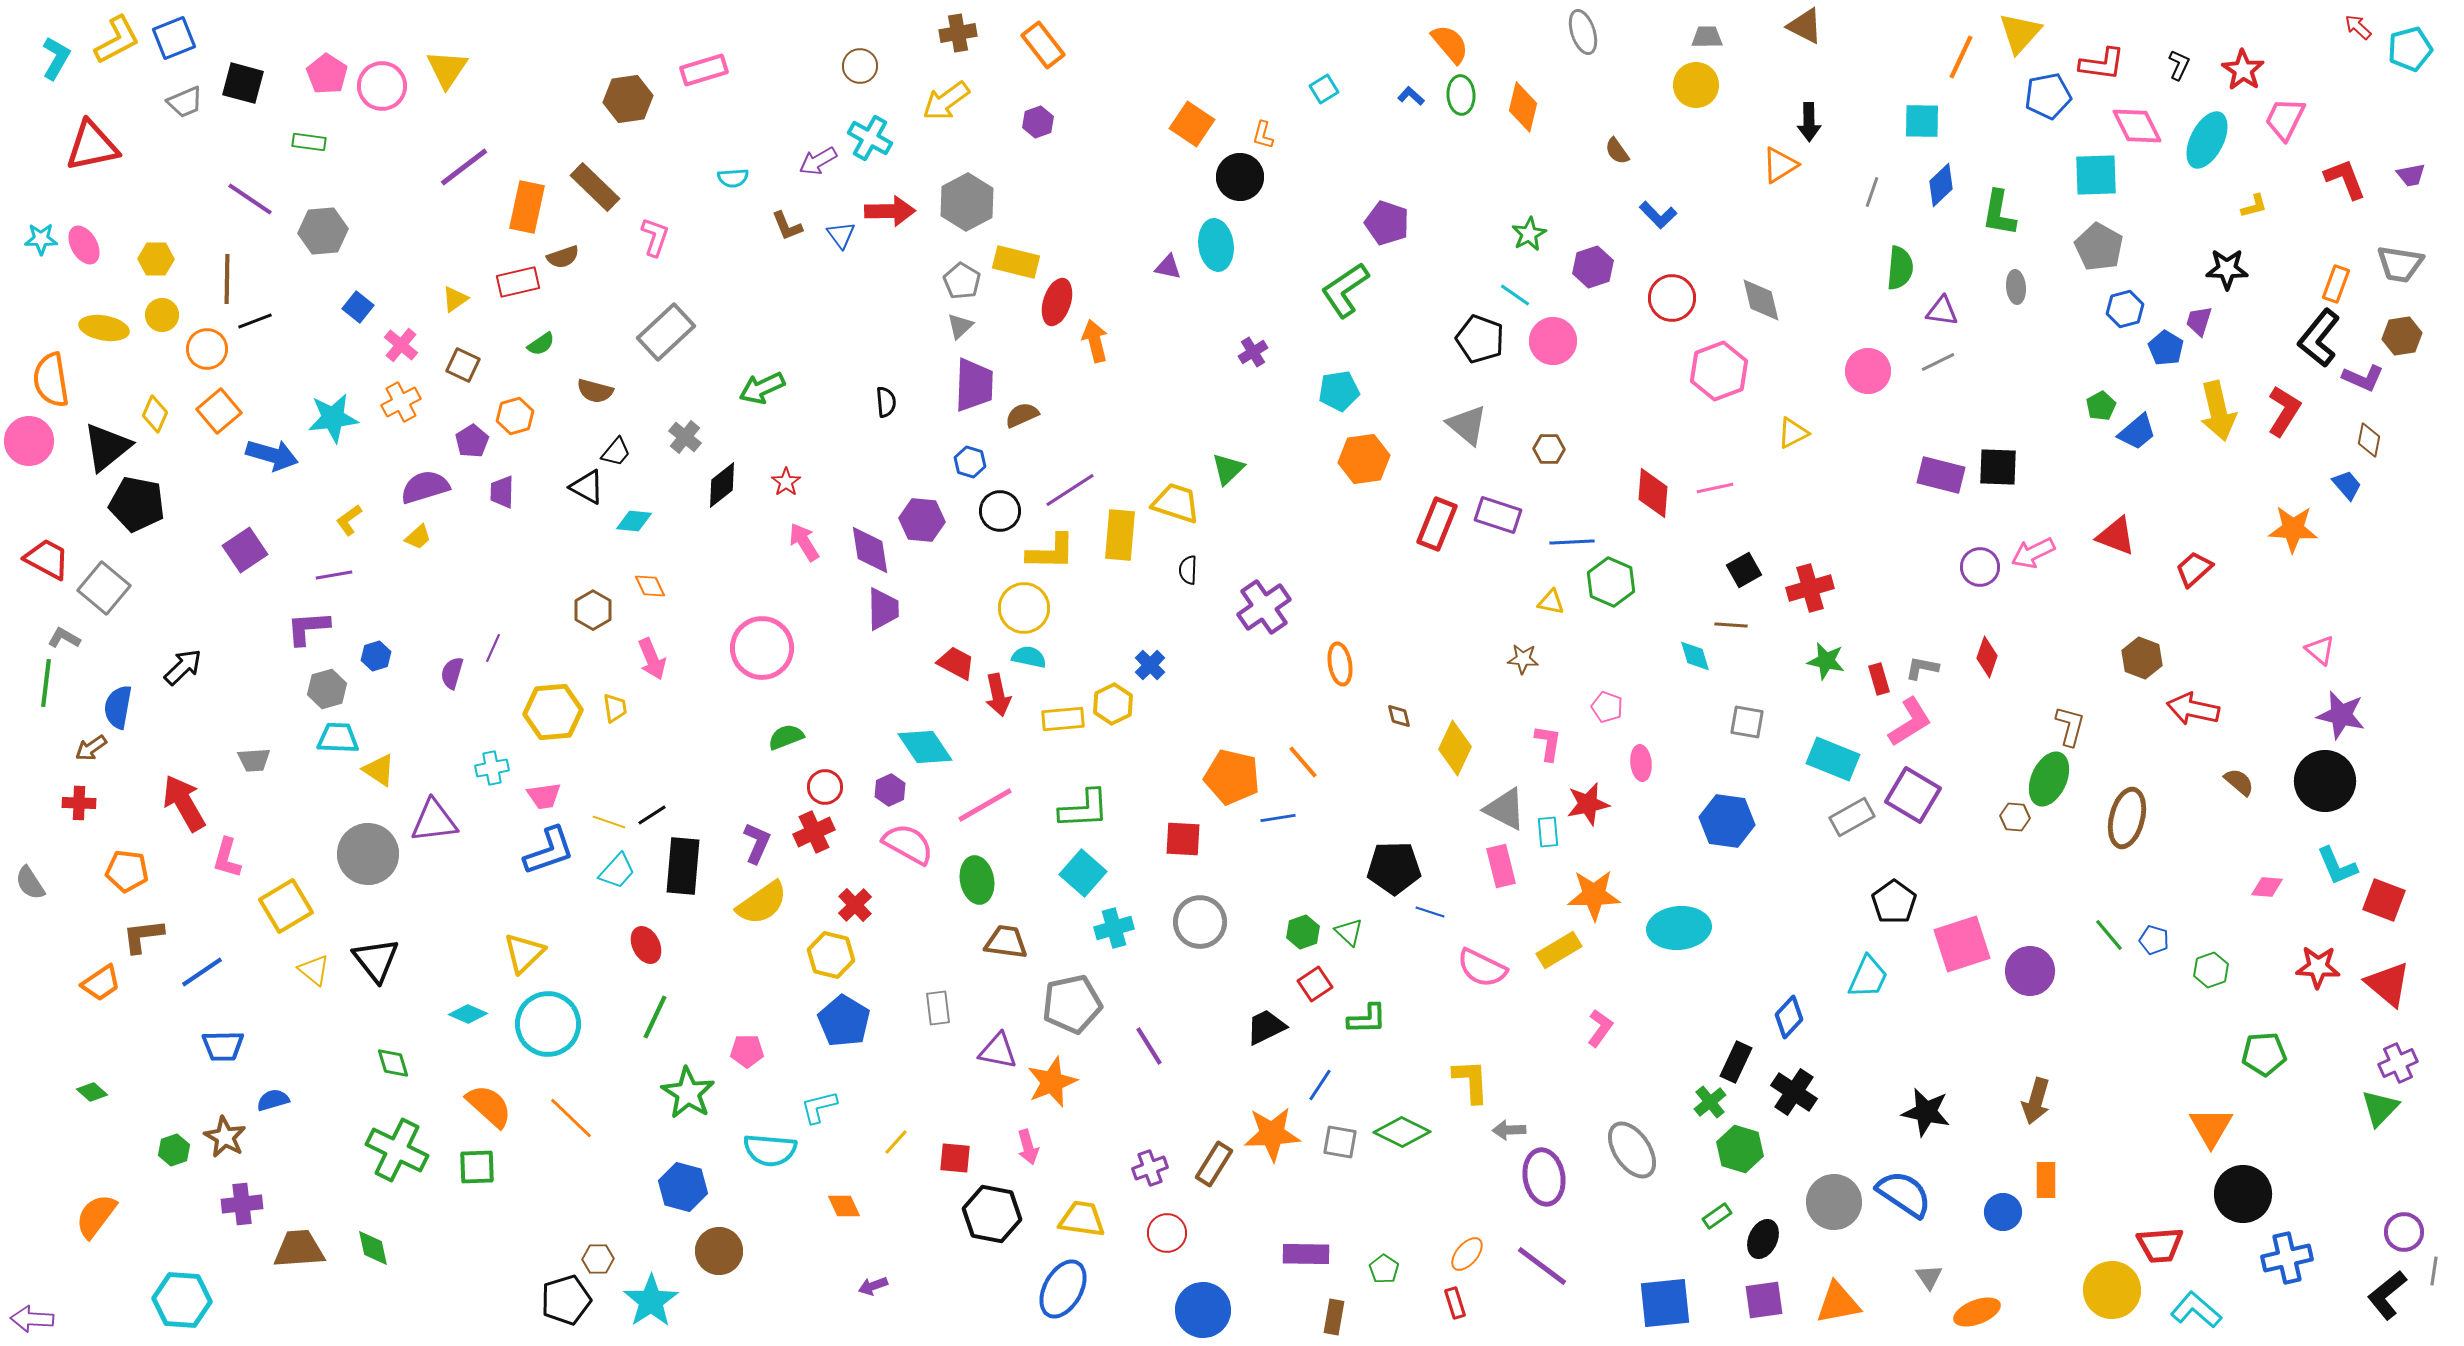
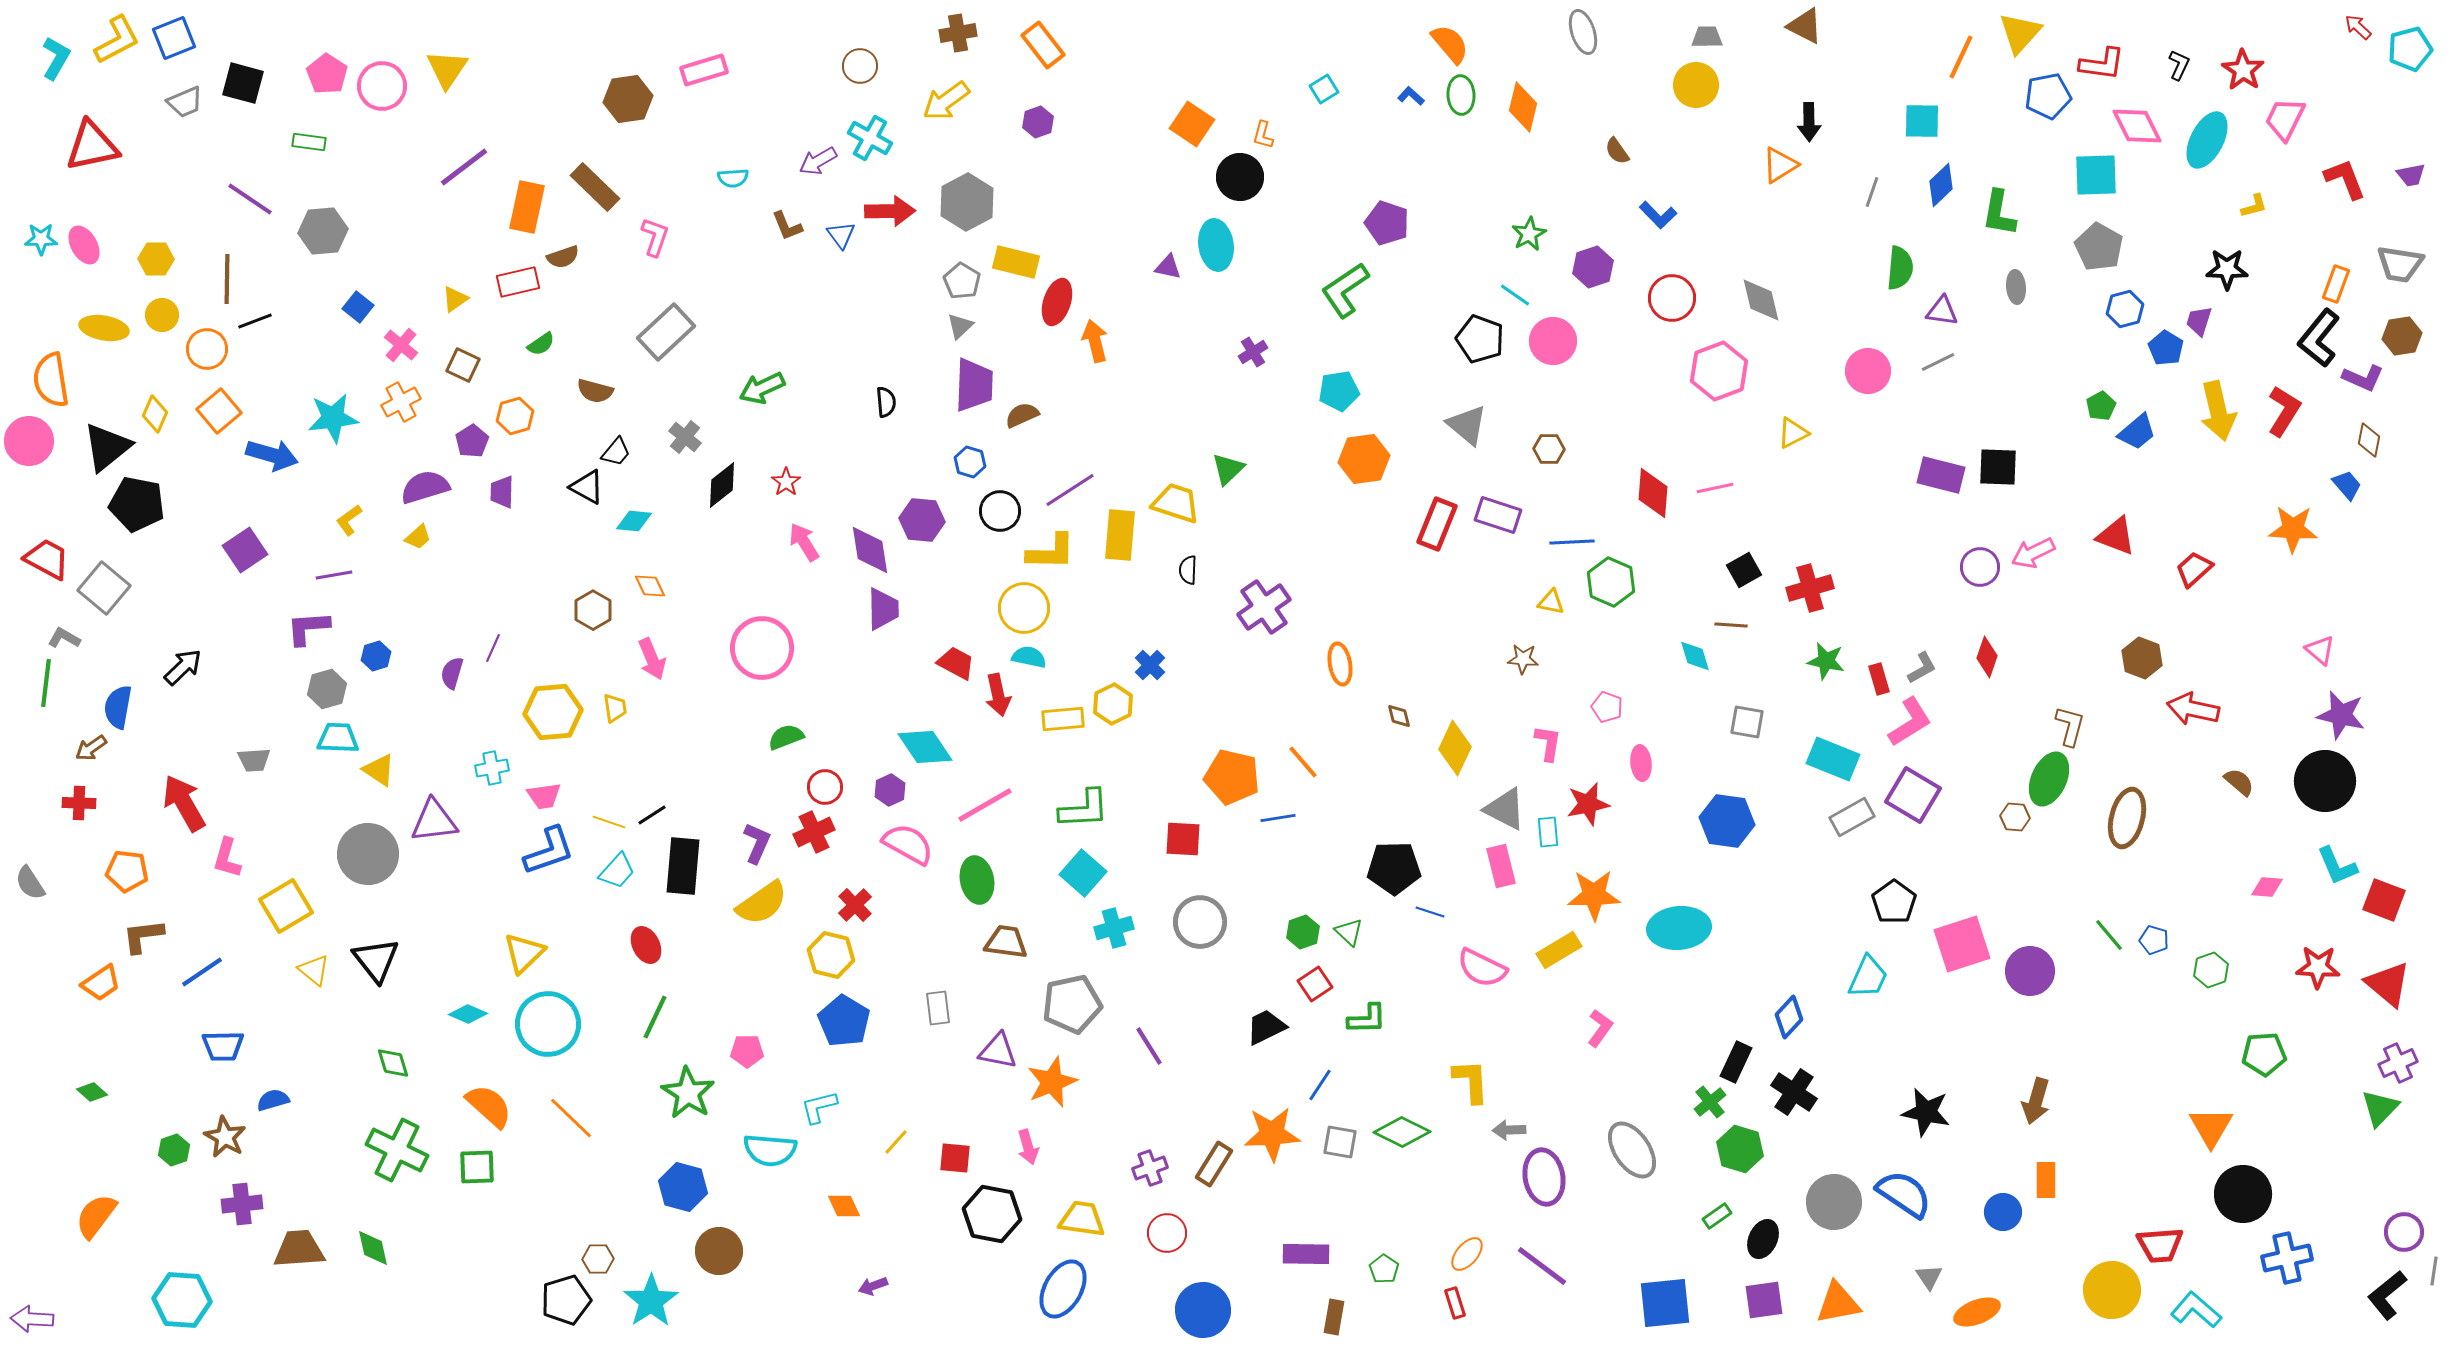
gray L-shape at (1922, 668): rotated 140 degrees clockwise
